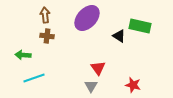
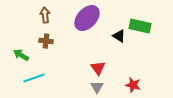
brown cross: moved 1 px left, 5 px down
green arrow: moved 2 px left; rotated 28 degrees clockwise
gray triangle: moved 6 px right, 1 px down
